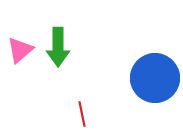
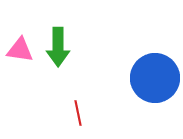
pink triangle: rotated 48 degrees clockwise
red line: moved 4 px left, 1 px up
